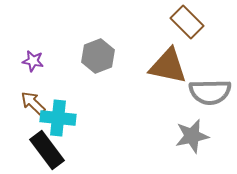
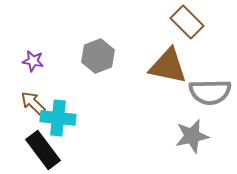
black rectangle: moved 4 px left
